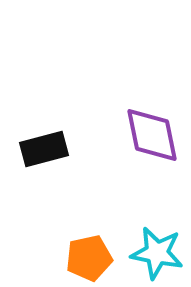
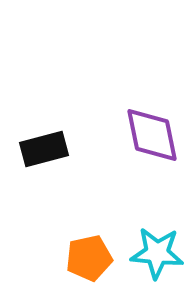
cyan star: rotated 6 degrees counterclockwise
